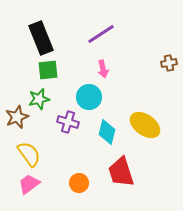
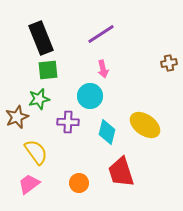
cyan circle: moved 1 px right, 1 px up
purple cross: rotated 15 degrees counterclockwise
yellow semicircle: moved 7 px right, 2 px up
